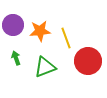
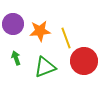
purple circle: moved 1 px up
red circle: moved 4 px left
